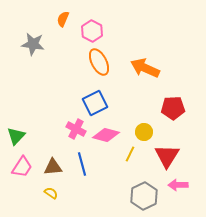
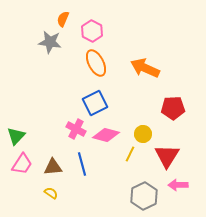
gray star: moved 17 px right, 2 px up
orange ellipse: moved 3 px left, 1 px down
yellow circle: moved 1 px left, 2 px down
pink trapezoid: moved 3 px up
